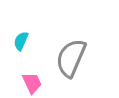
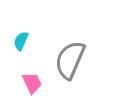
gray semicircle: moved 1 px left, 2 px down
